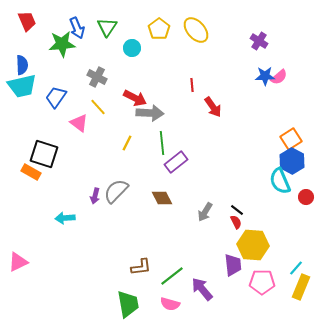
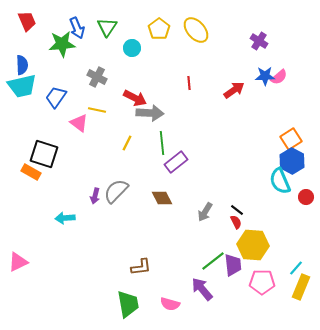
red line at (192, 85): moved 3 px left, 2 px up
yellow line at (98, 107): moved 1 px left, 3 px down; rotated 36 degrees counterclockwise
red arrow at (213, 107): moved 21 px right, 17 px up; rotated 90 degrees counterclockwise
green line at (172, 276): moved 41 px right, 15 px up
